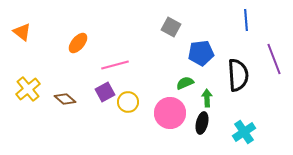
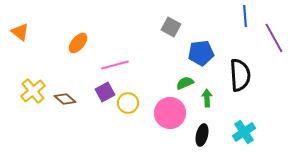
blue line: moved 1 px left, 4 px up
orange triangle: moved 2 px left
purple line: moved 21 px up; rotated 8 degrees counterclockwise
black semicircle: moved 2 px right
yellow cross: moved 5 px right, 2 px down
yellow circle: moved 1 px down
black ellipse: moved 12 px down
